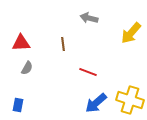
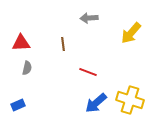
gray arrow: rotated 18 degrees counterclockwise
gray semicircle: rotated 16 degrees counterclockwise
blue rectangle: rotated 56 degrees clockwise
